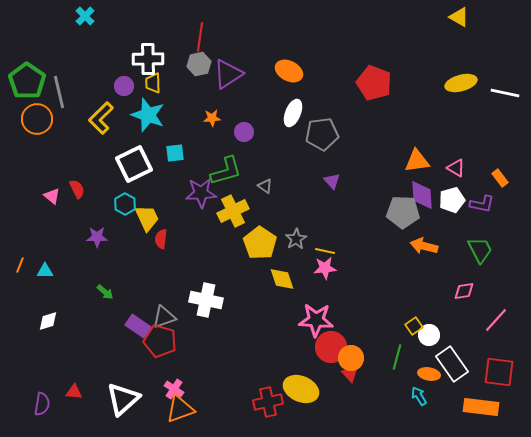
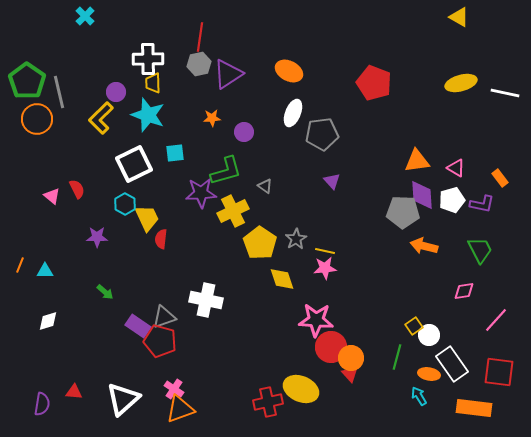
purple circle at (124, 86): moved 8 px left, 6 px down
orange rectangle at (481, 407): moved 7 px left, 1 px down
